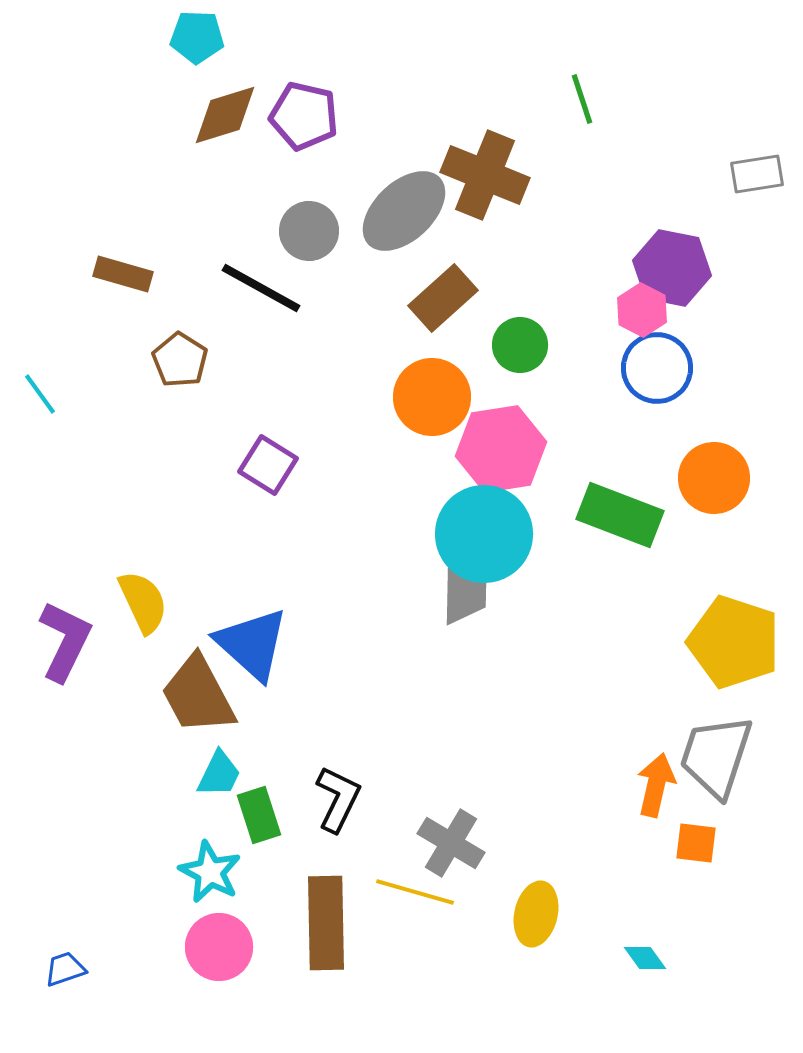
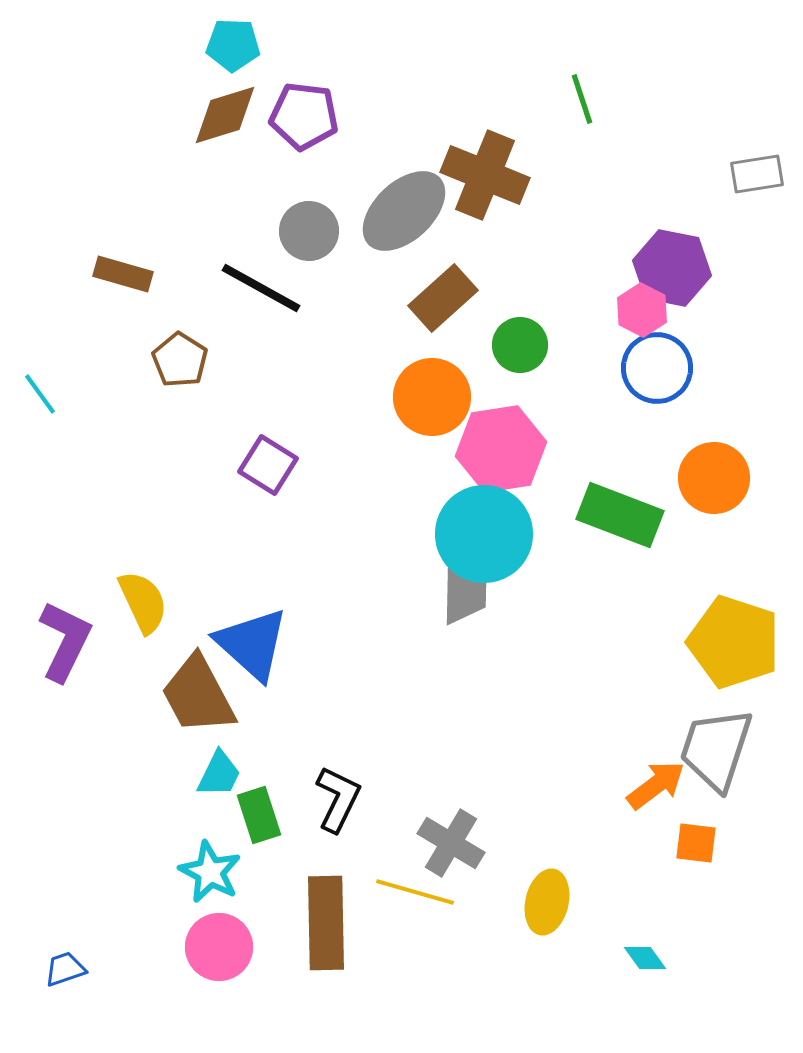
cyan pentagon at (197, 37): moved 36 px right, 8 px down
purple pentagon at (304, 116): rotated 6 degrees counterclockwise
gray trapezoid at (716, 756): moved 7 px up
orange arrow at (656, 785): rotated 40 degrees clockwise
yellow ellipse at (536, 914): moved 11 px right, 12 px up
